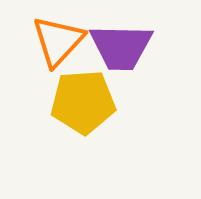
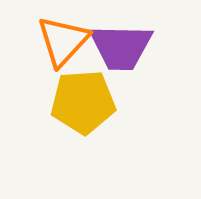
orange triangle: moved 5 px right
